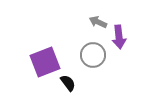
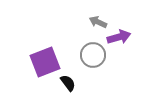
purple arrow: rotated 100 degrees counterclockwise
